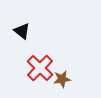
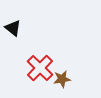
black triangle: moved 9 px left, 3 px up
